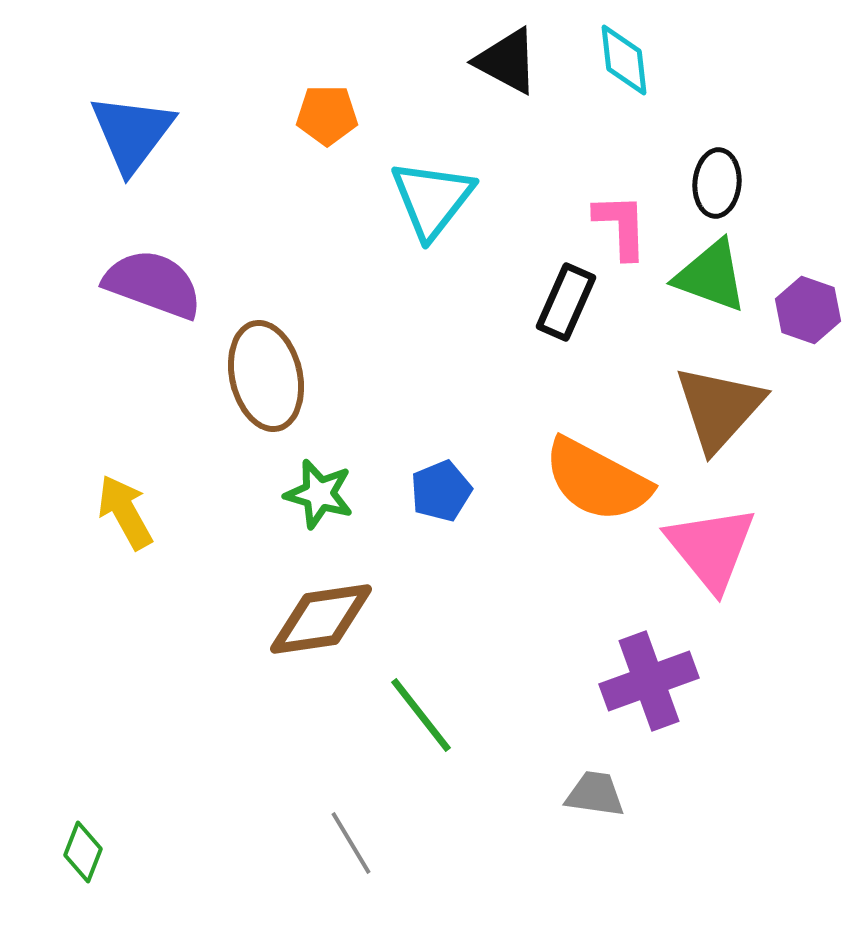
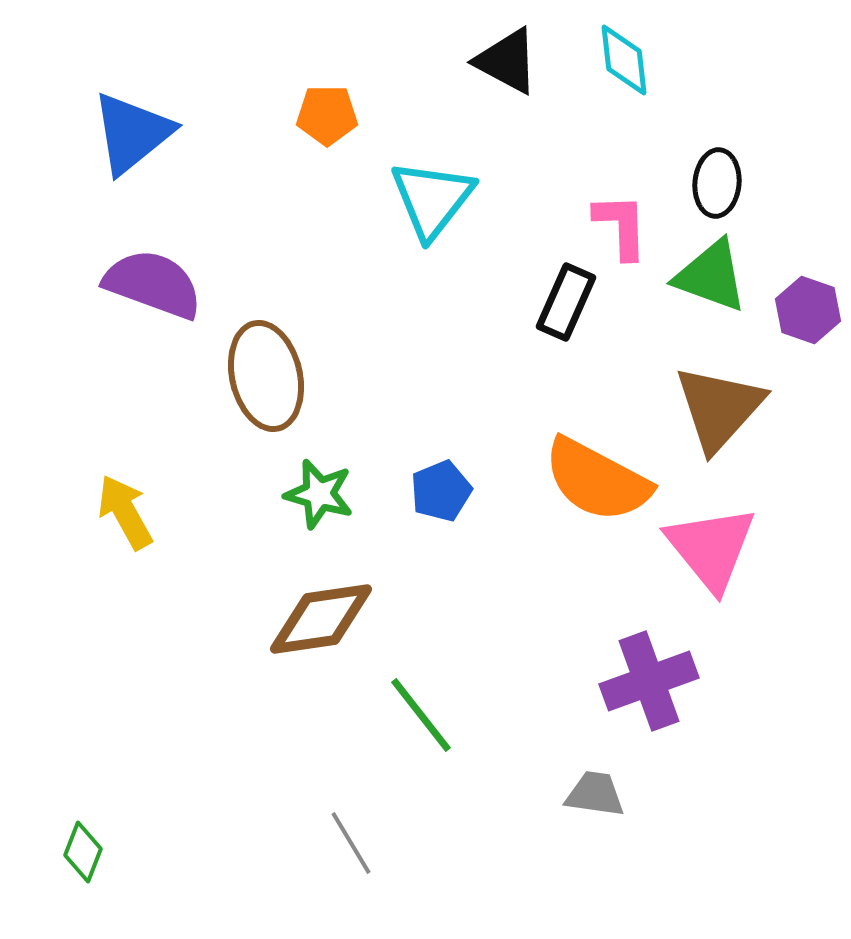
blue triangle: rotated 14 degrees clockwise
